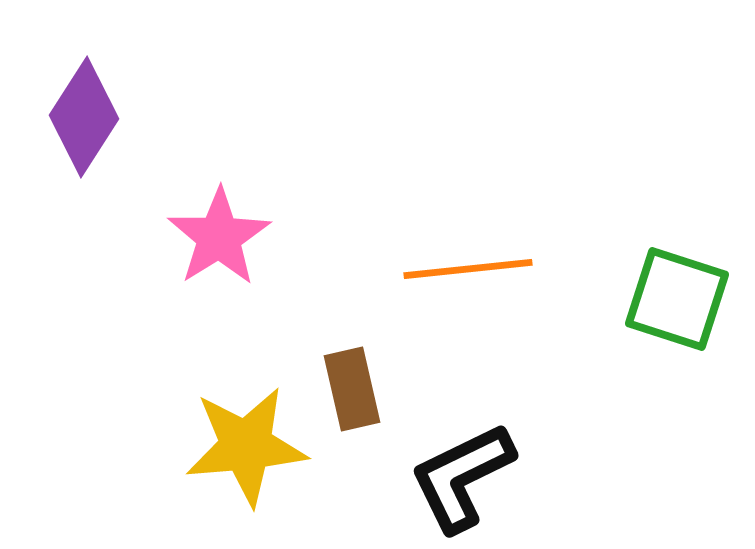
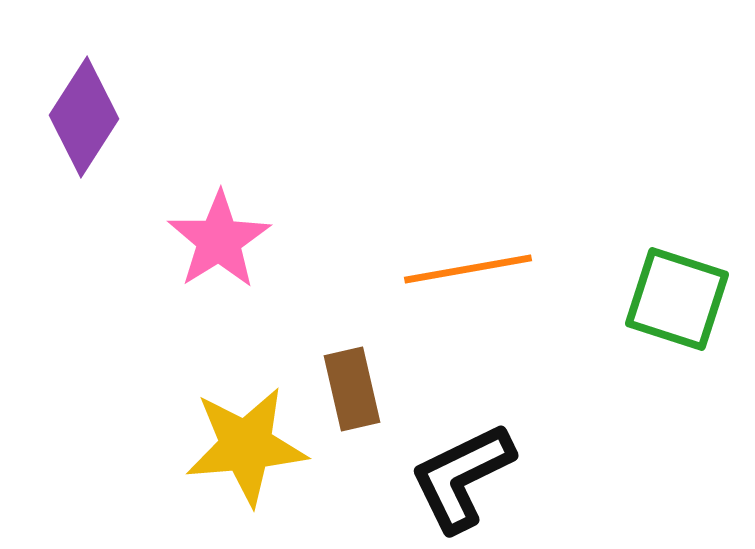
pink star: moved 3 px down
orange line: rotated 4 degrees counterclockwise
